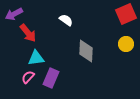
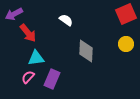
purple rectangle: moved 1 px right, 1 px down
